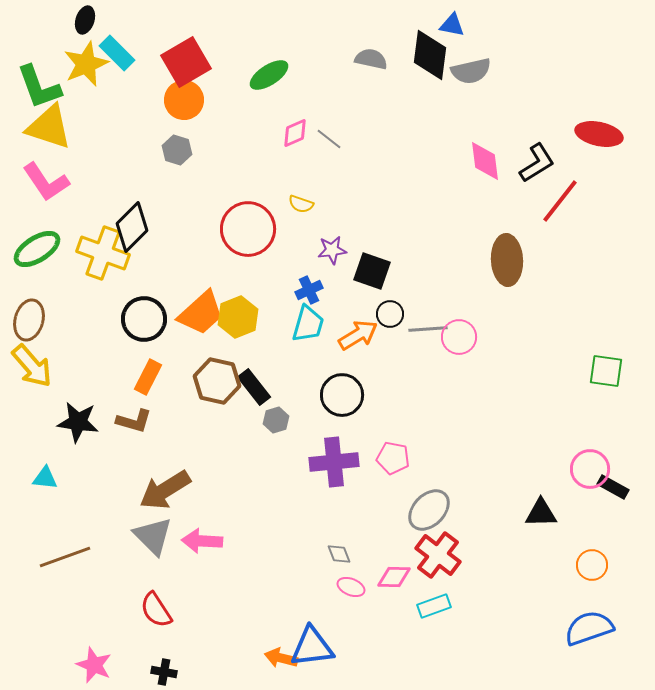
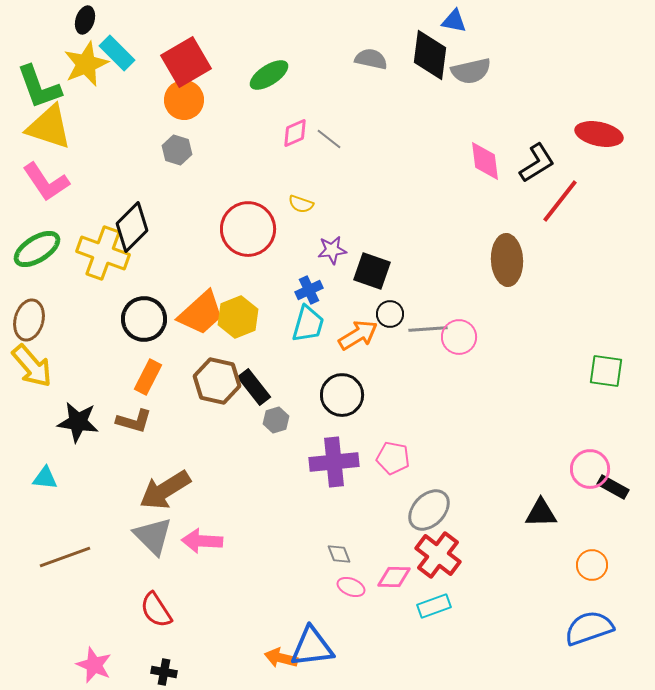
blue triangle at (452, 25): moved 2 px right, 4 px up
